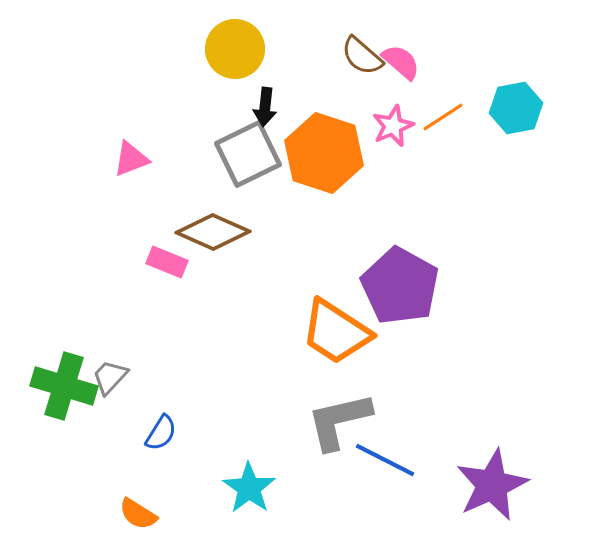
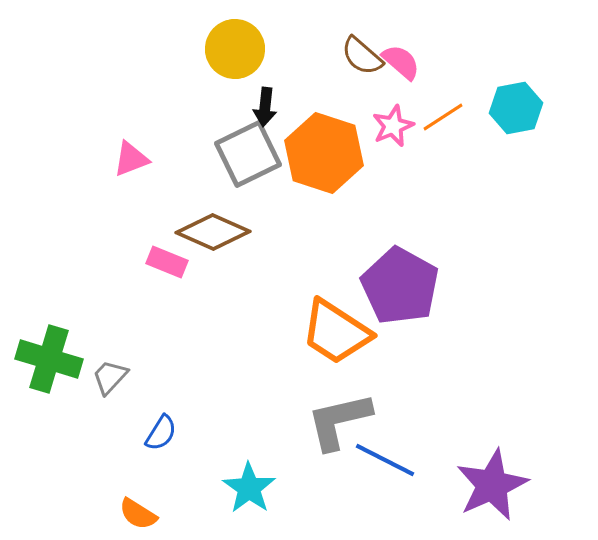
green cross: moved 15 px left, 27 px up
